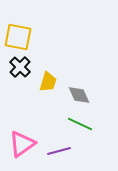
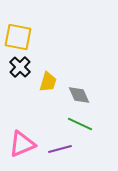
pink triangle: rotated 12 degrees clockwise
purple line: moved 1 px right, 2 px up
